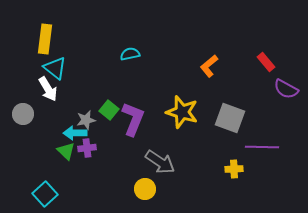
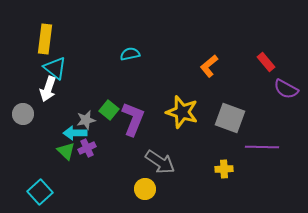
white arrow: rotated 50 degrees clockwise
purple cross: rotated 18 degrees counterclockwise
yellow cross: moved 10 px left
cyan square: moved 5 px left, 2 px up
